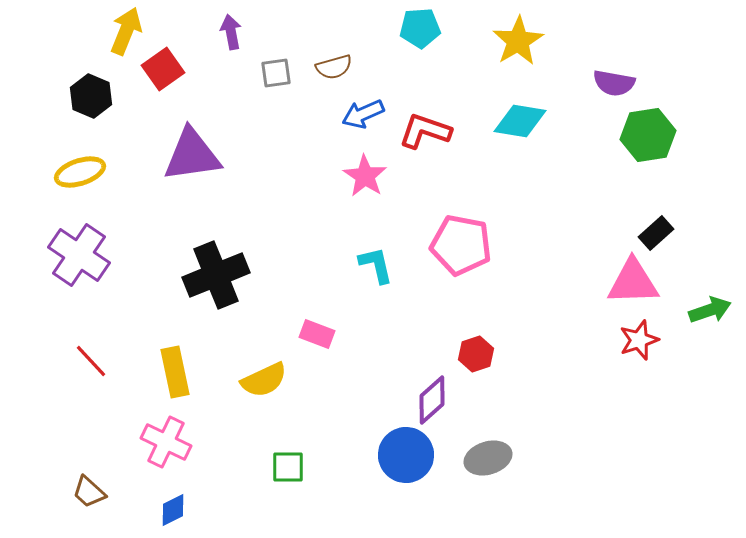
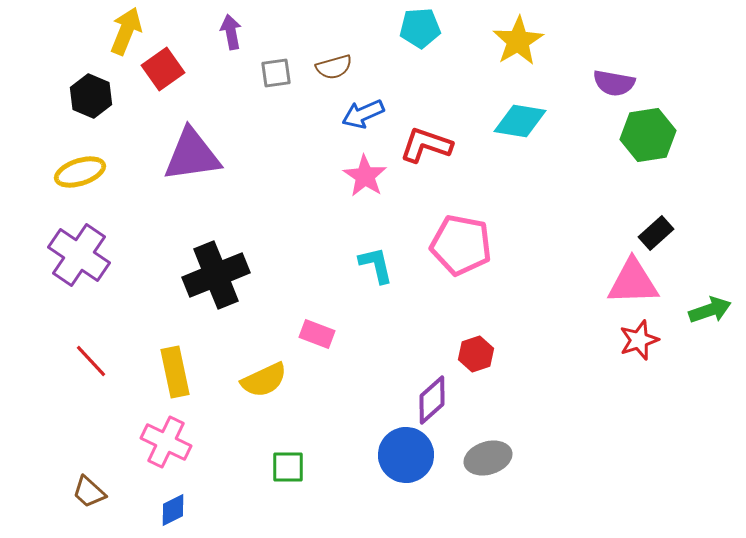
red L-shape: moved 1 px right, 14 px down
